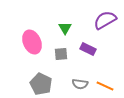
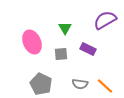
orange line: rotated 18 degrees clockwise
